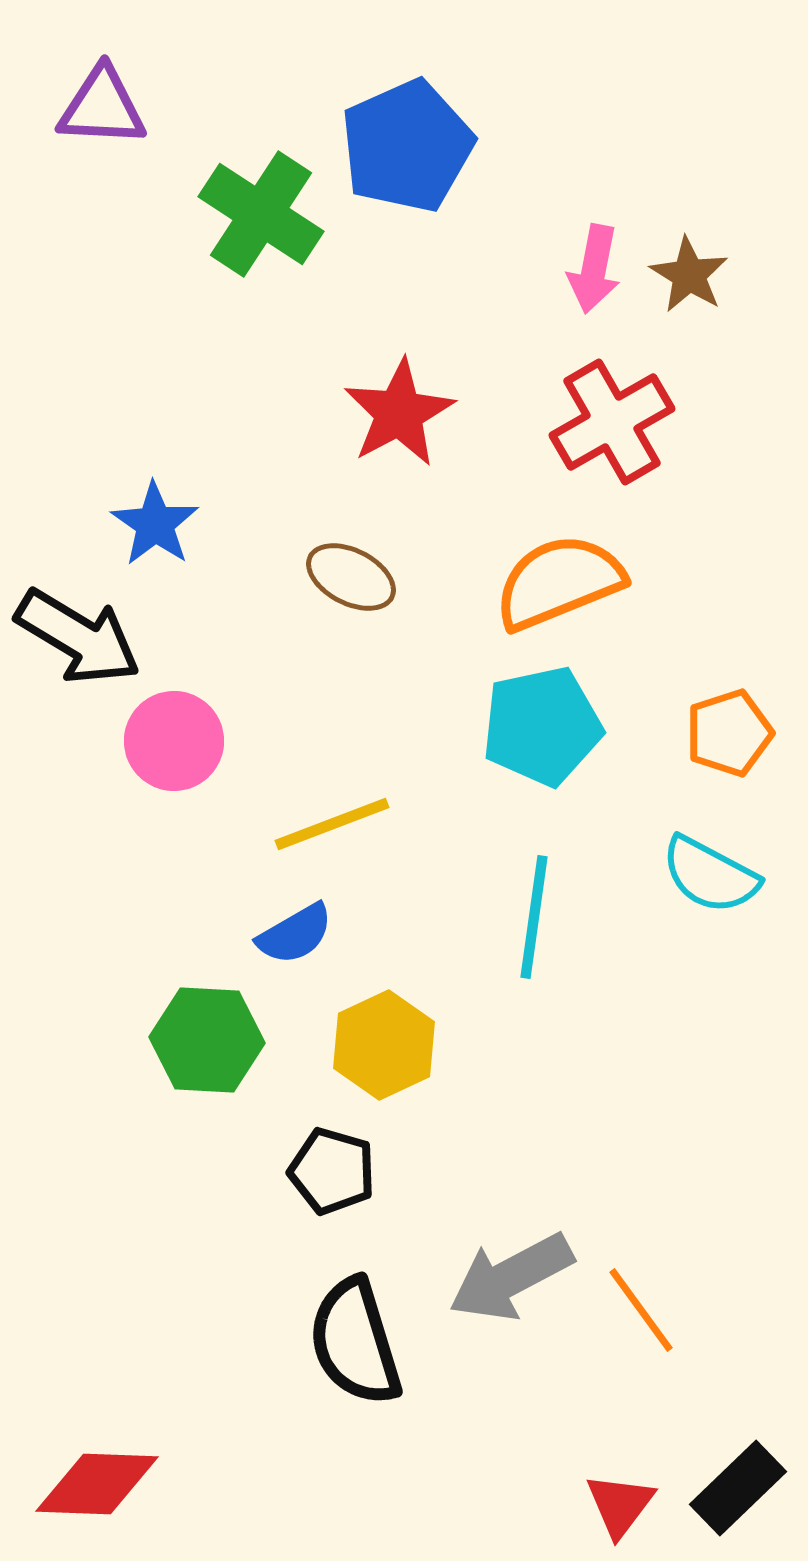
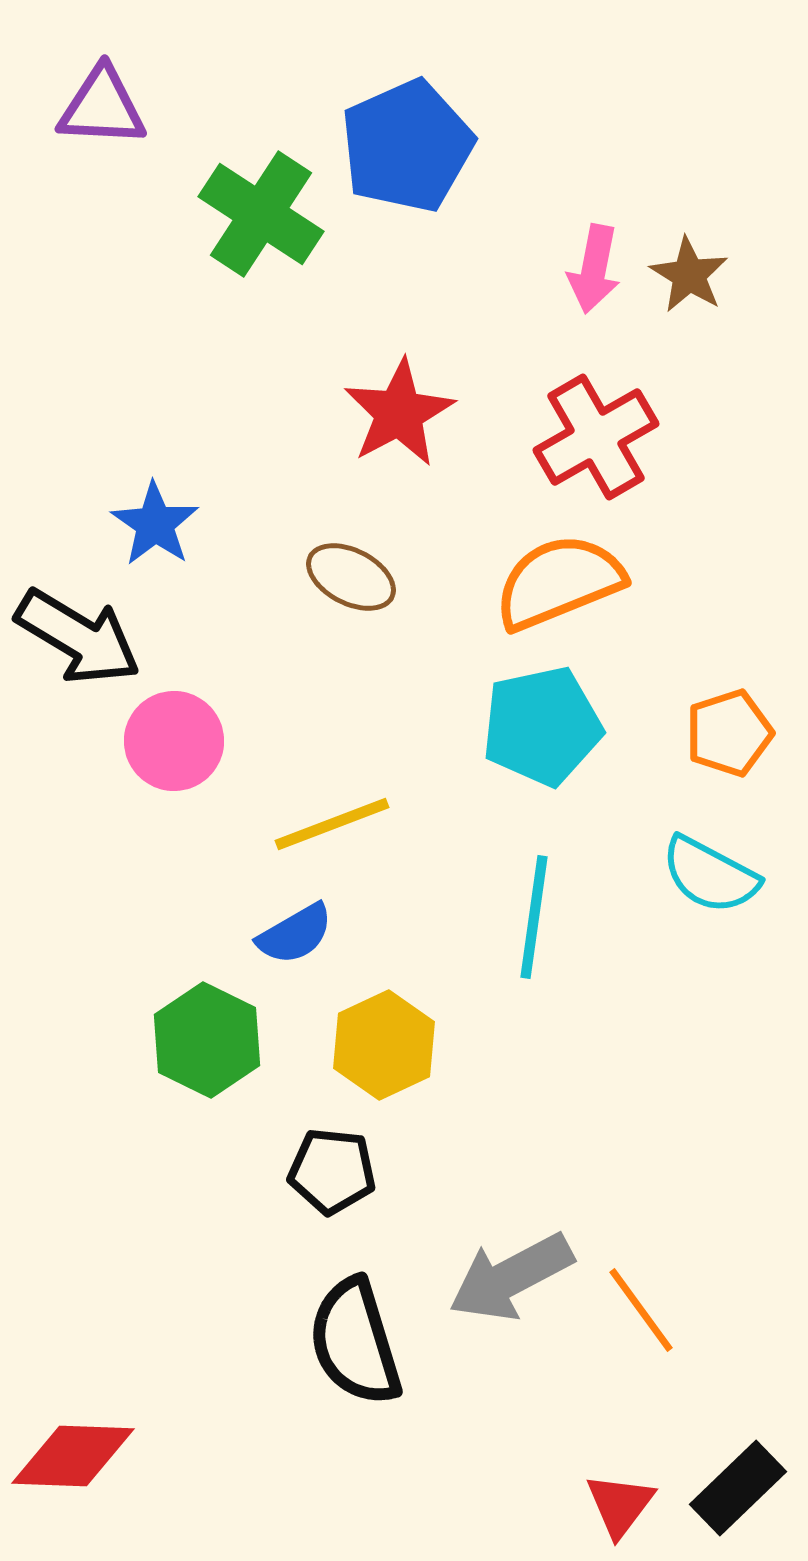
red cross: moved 16 px left, 15 px down
green hexagon: rotated 23 degrees clockwise
black pentagon: rotated 10 degrees counterclockwise
red diamond: moved 24 px left, 28 px up
